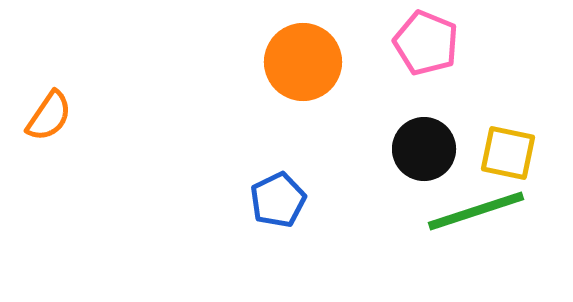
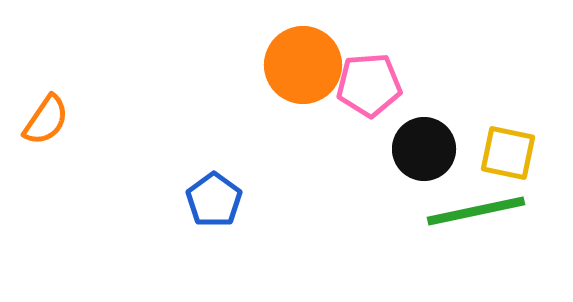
pink pentagon: moved 57 px left, 42 px down; rotated 26 degrees counterclockwise
orange circle: moved 3 px down
orange semicircle: moved 3 px left, 4 px down
blue pentagon: moved 64 px left; rotated 10 degrees counterclockwise
green line: rotated 6 degrees clockwise
